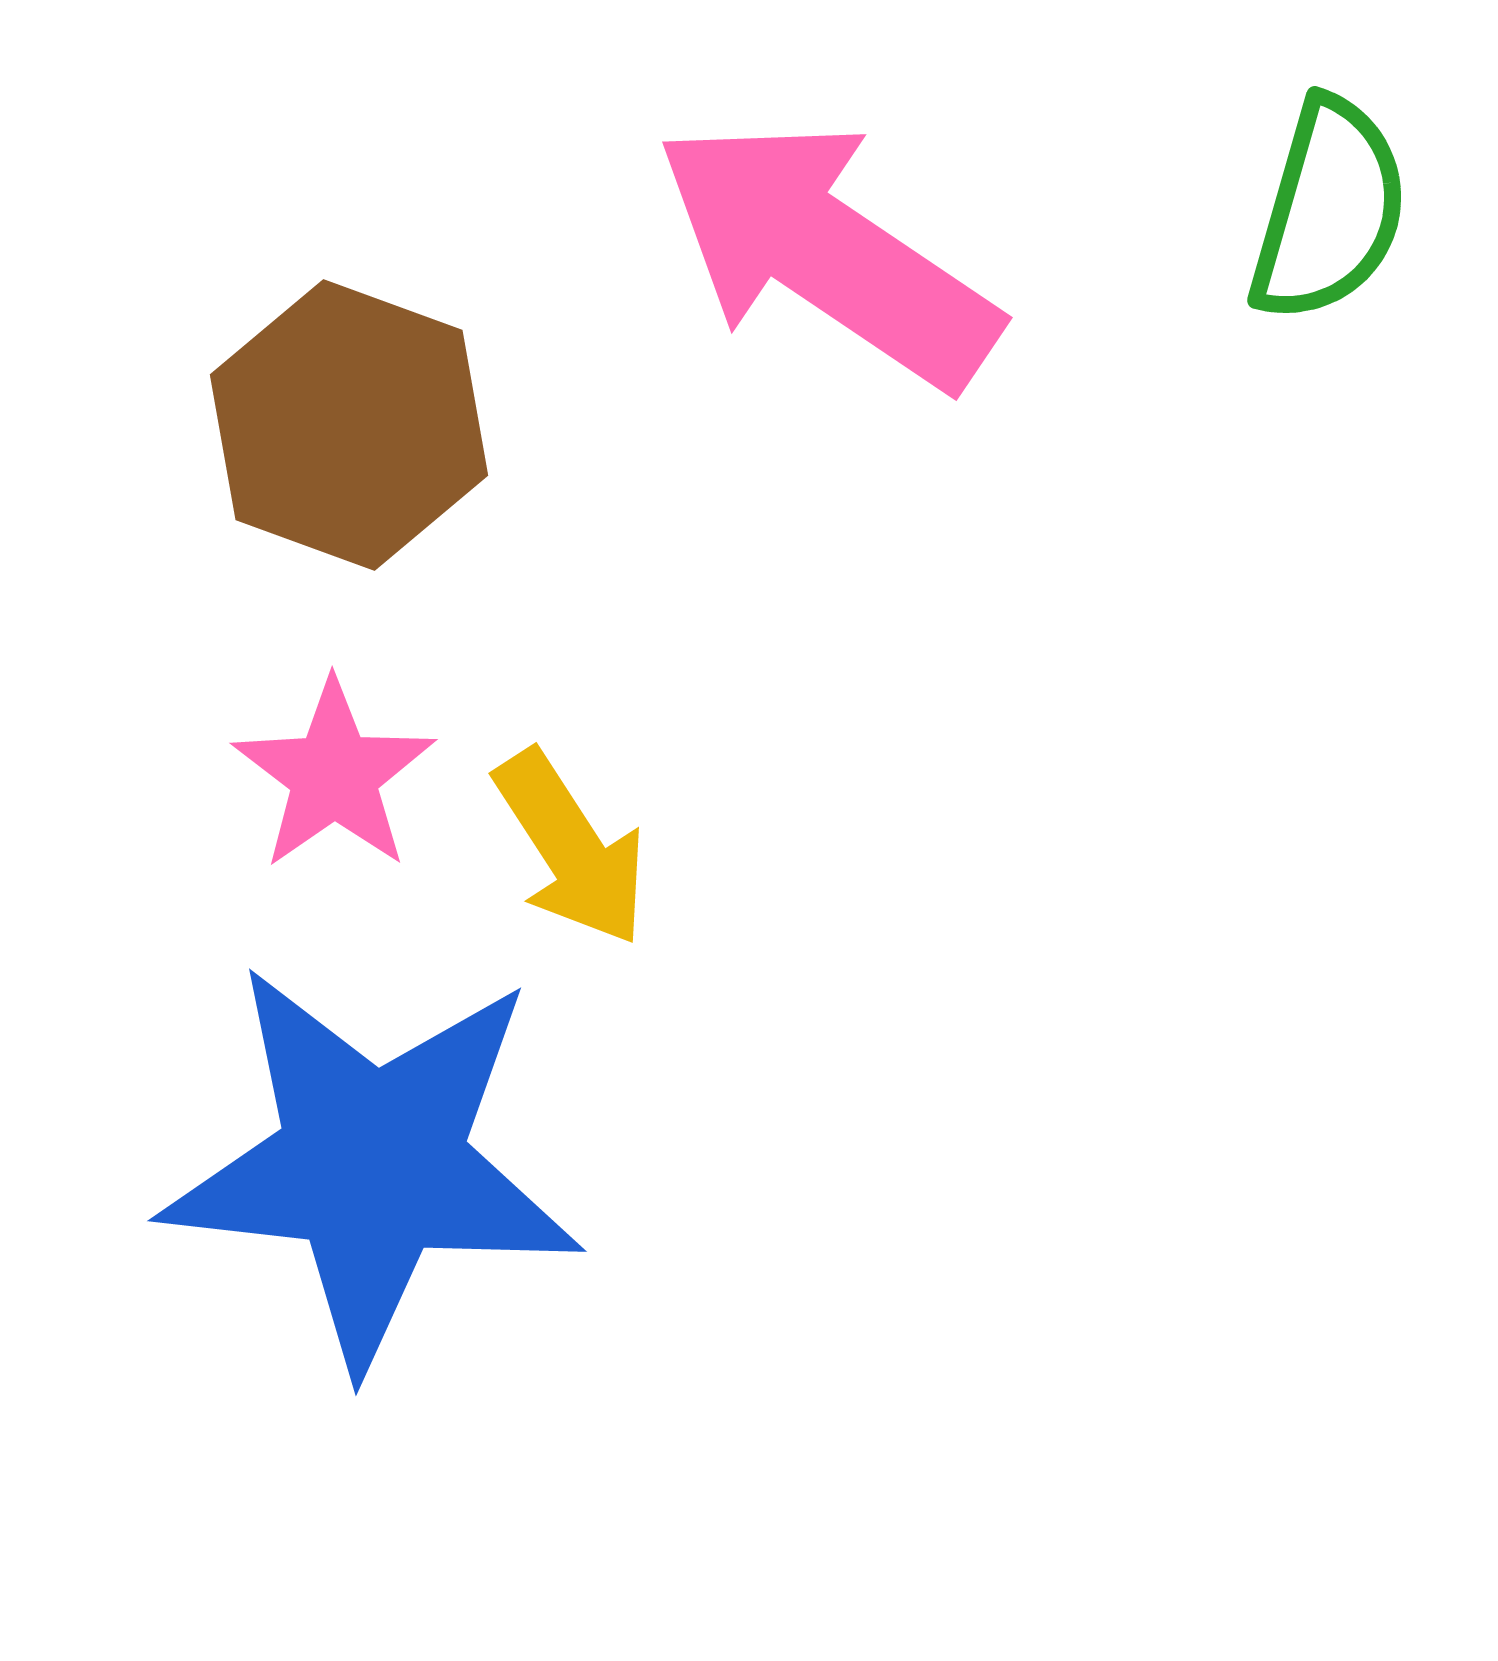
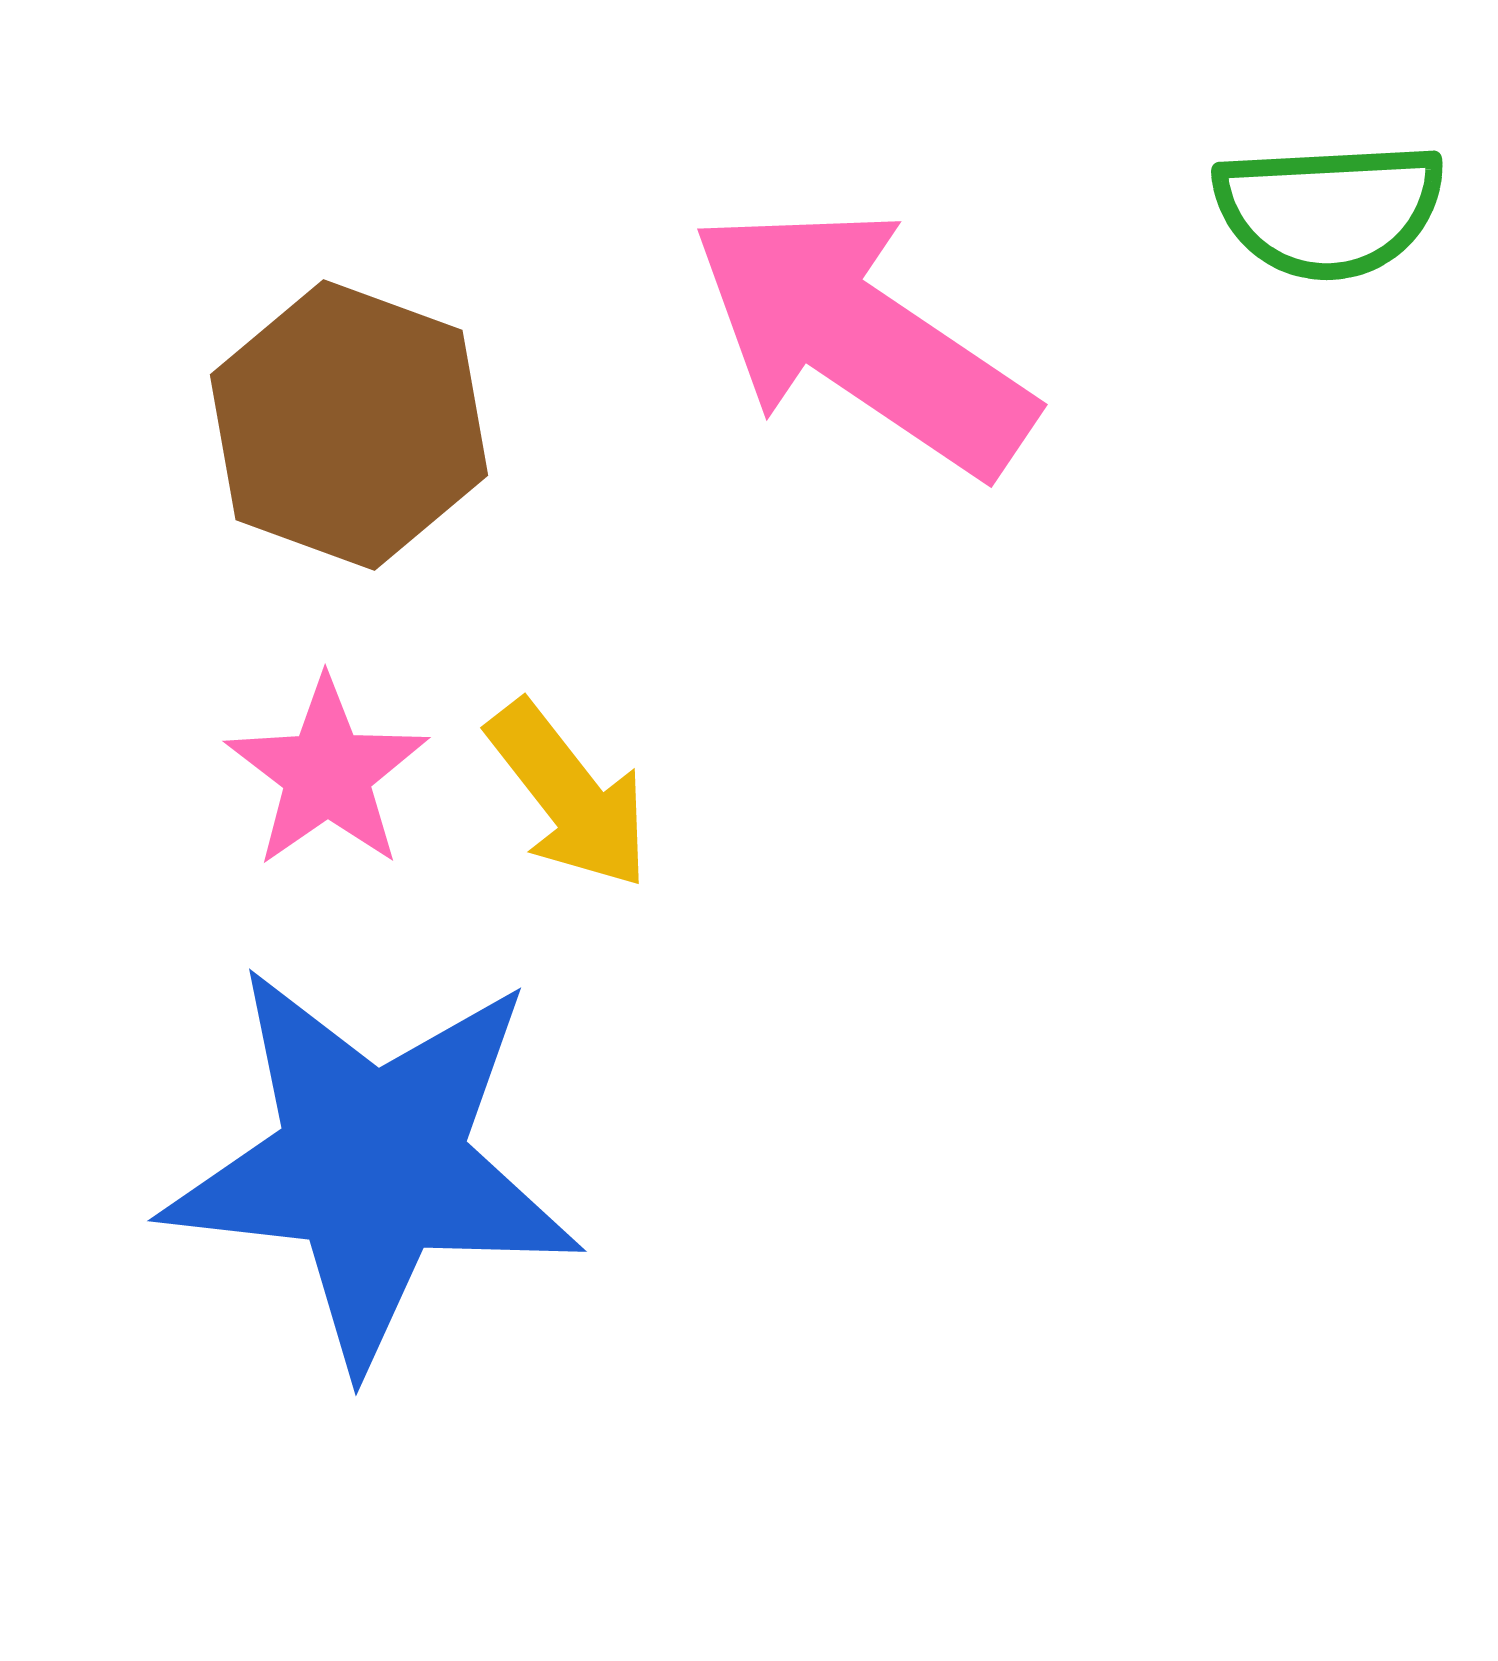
green semicircle: rotated 71 degrees clockwise
pink arrow: moved 35 px right, 87 px down
pink star: moved 7 px left, 2 px up
yellow arrow: moved 2 px left, 53 px up; rotated 5 degrees counterclockwise
